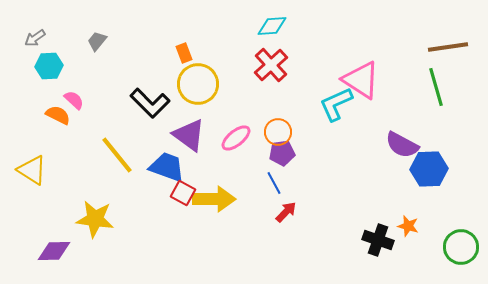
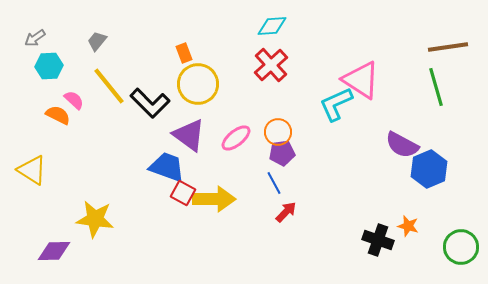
yellow line: moved 8 px left, 69 px up
blue hexagon: rotated 21 degrees counterclockwise
